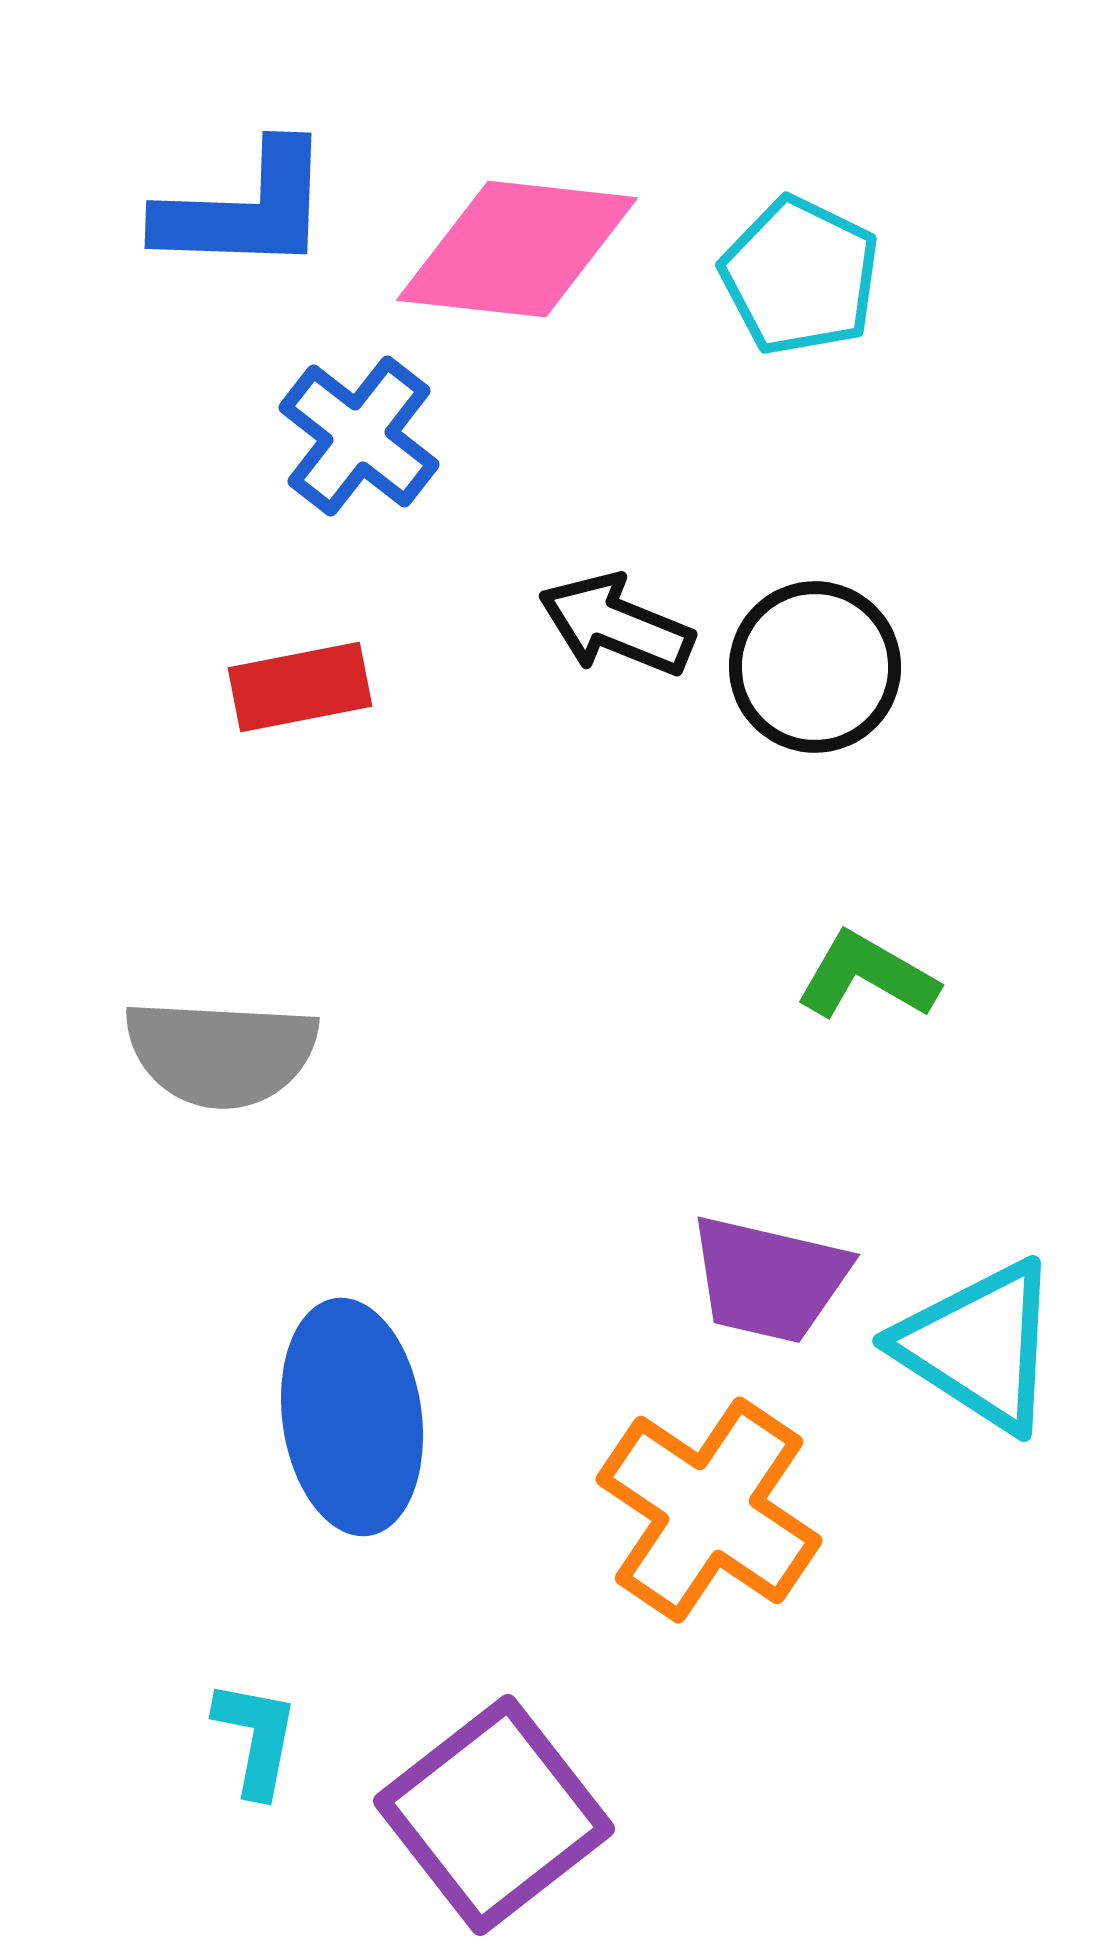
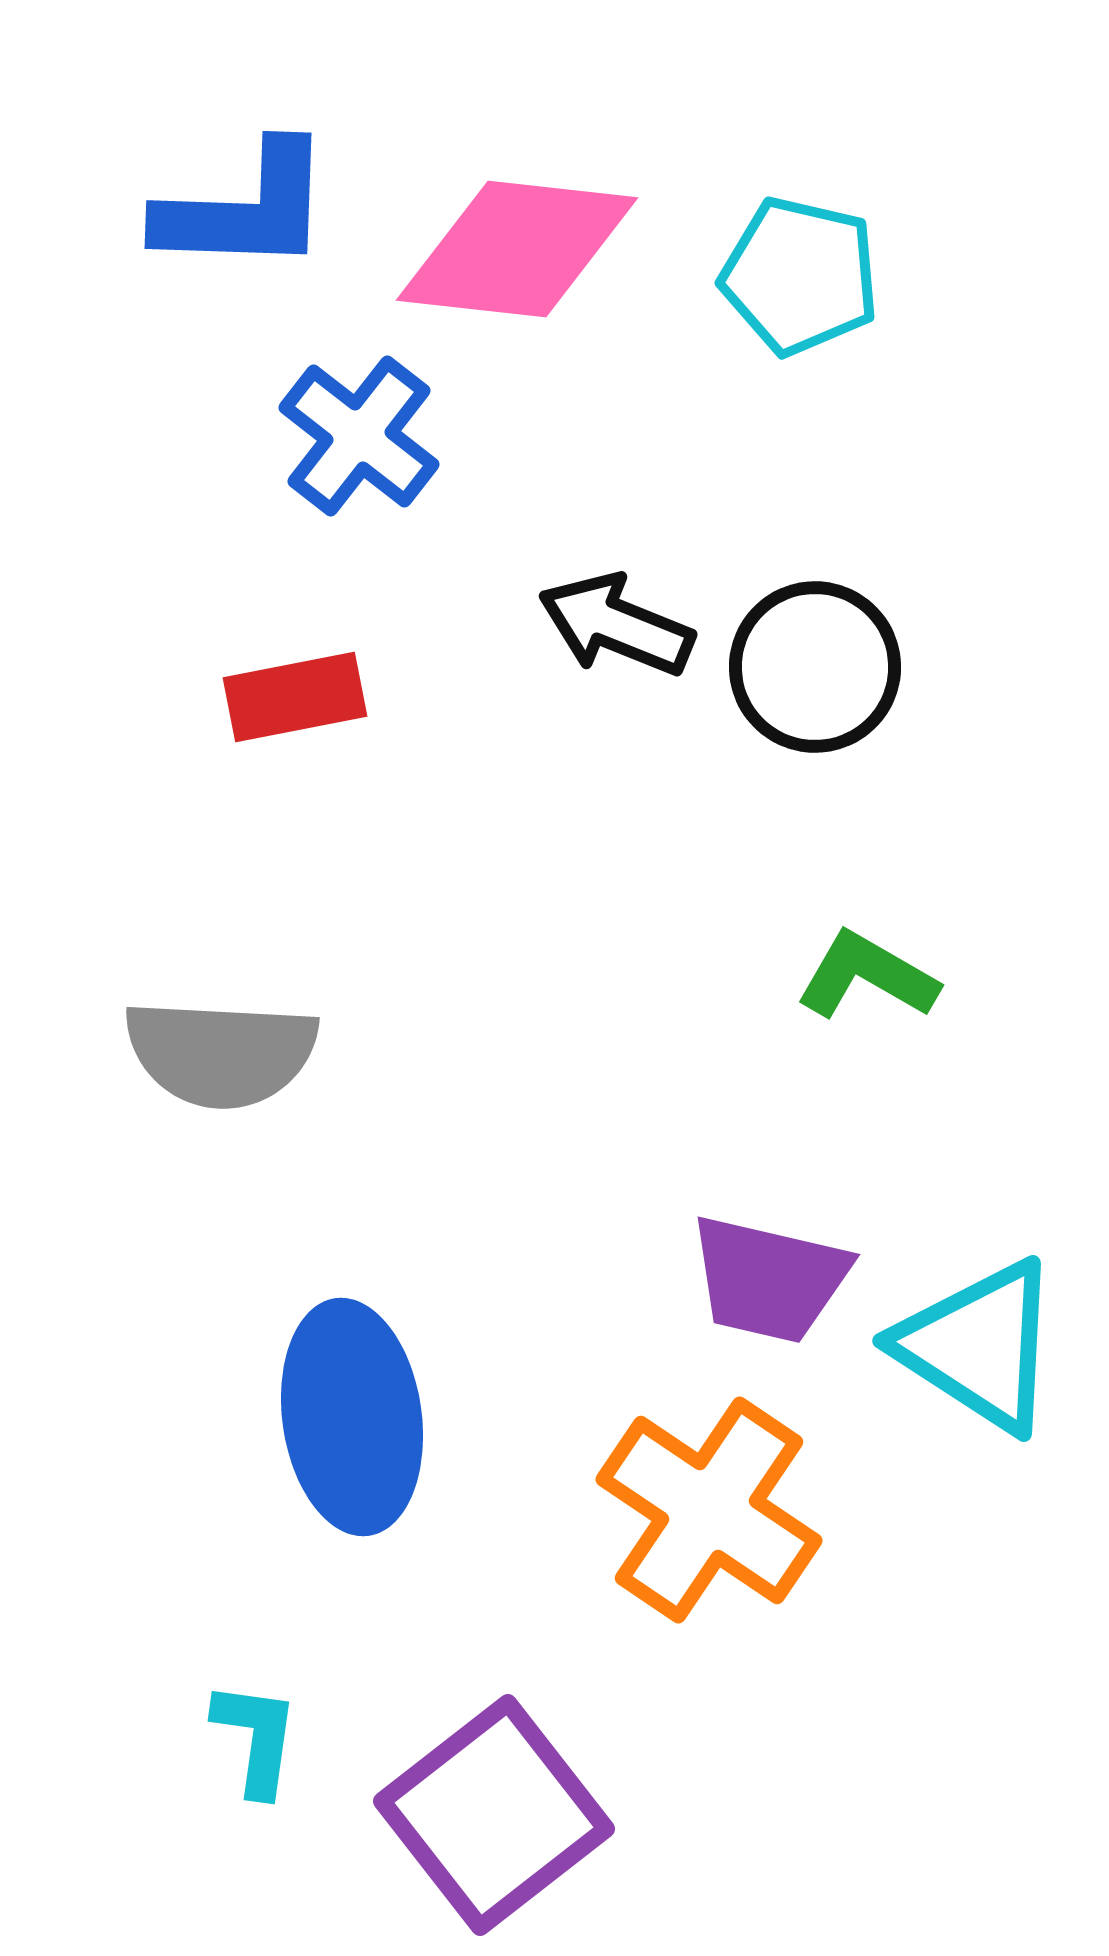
cyan pentagon: rotated 13 degrees counterclockwise
red rectangle: moved 5 px left, 10 px down
cyan L-shape: rotated 3 degrees counterclockwise
